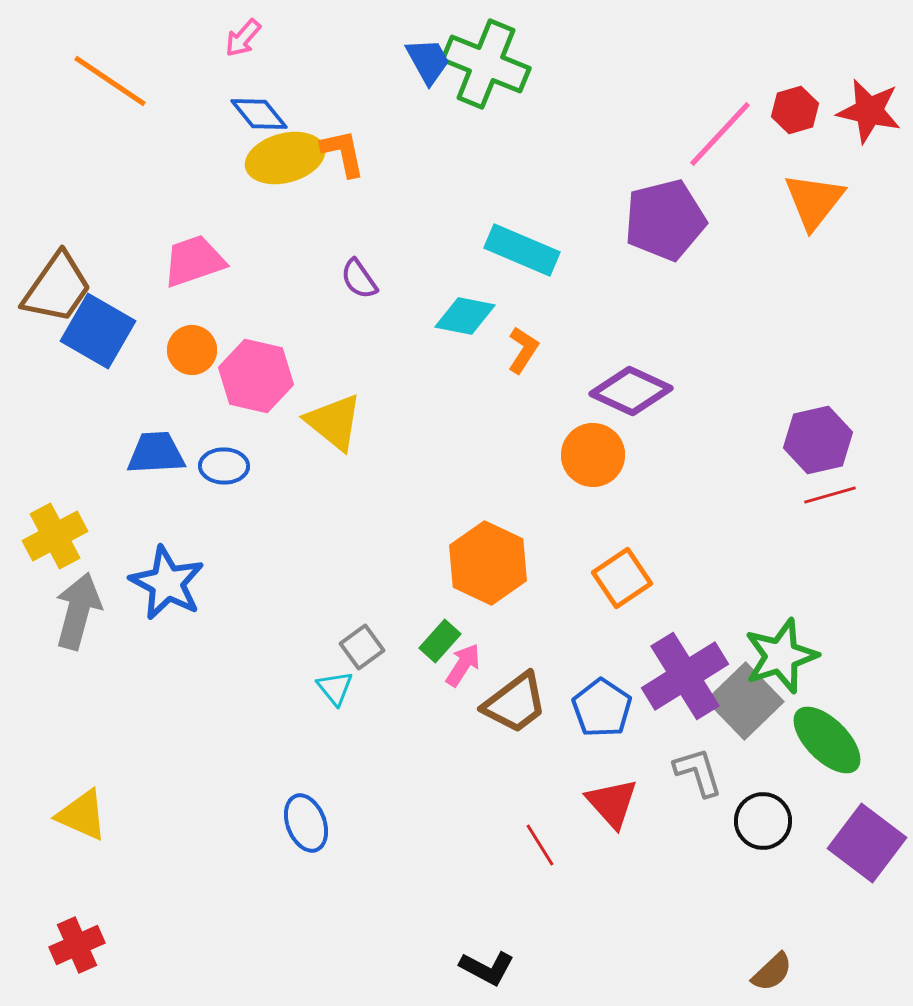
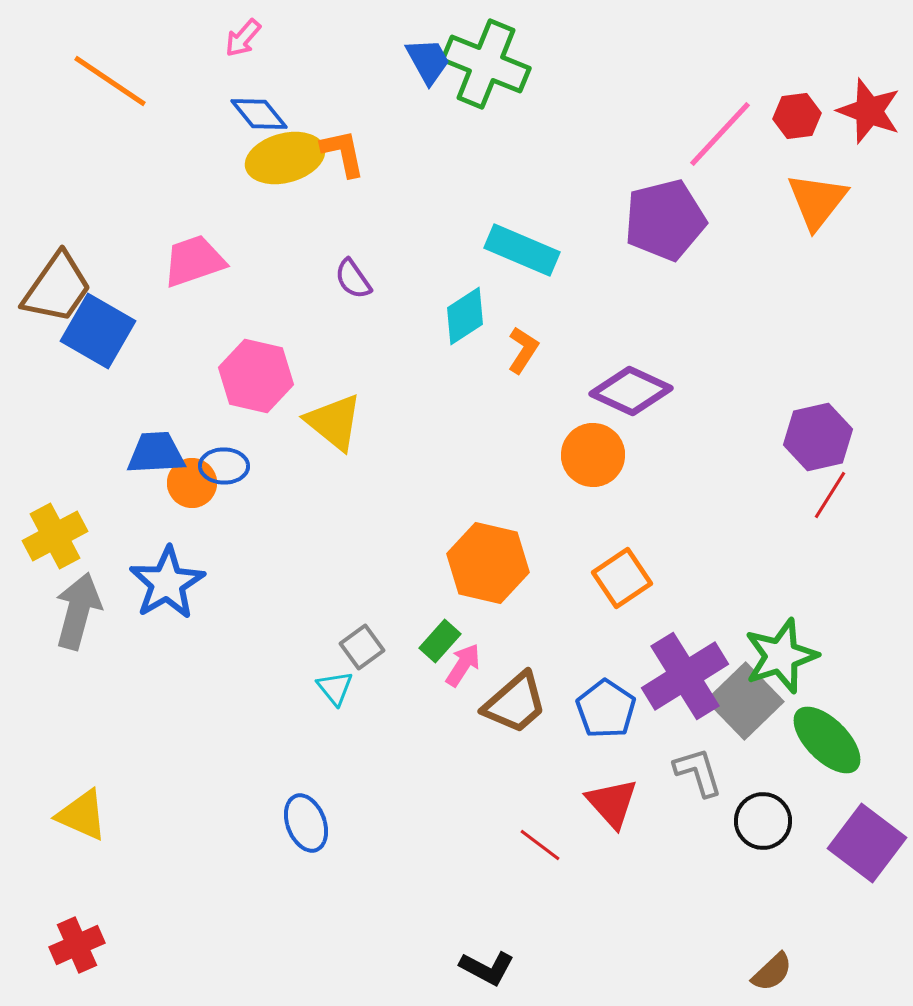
red hexagon at (795, 110): moved 2 px right, 6 px down; rotated 9 degrees clockwise
red star at (869, 111): rotated 8 degrees clockwise
orange triangle at (814, 201): moved 3 px right
purple semicircle at (359, 279): moved 6 px left
cyan diamond at (465, 316): rotated 44 degrees counterclockwise
orange circle at (192, 350): moved 133 px down
purple hexagon at (818, 440): moved 3 px up
red line at (830, 495): rotated 42 degrees counterclockwise
orange hexagon at (488, 563): rotated 12 degrees counterclockwise
blue star at (167, 583): rotated 14 degrees clockwise
brown trapezoid at (515, 703): rotated 4 degrees counterclockwise
blue pentagon at (602, 708): moved 4 px right, 1 px down
red line at (540, 845): rotated 21 degrees counterclockwise
